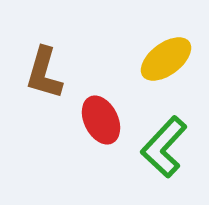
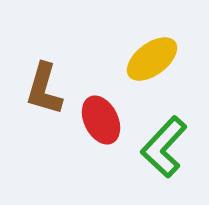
yellow ellipse: moved 14 px left
brown L-shape: moved 16 px down
